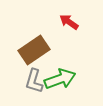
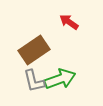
gray L-shape: rotated 30 degrees counterclockwise
